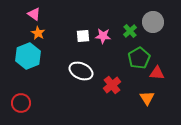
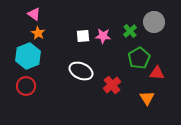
gray circle: moved 1 px right
red circle: moved 5 px right, 17 px up
